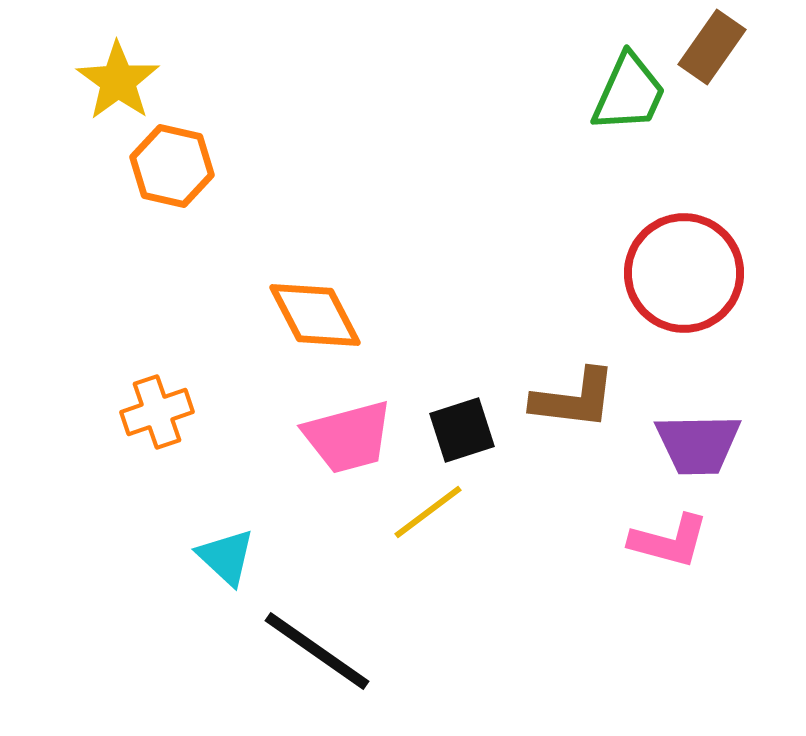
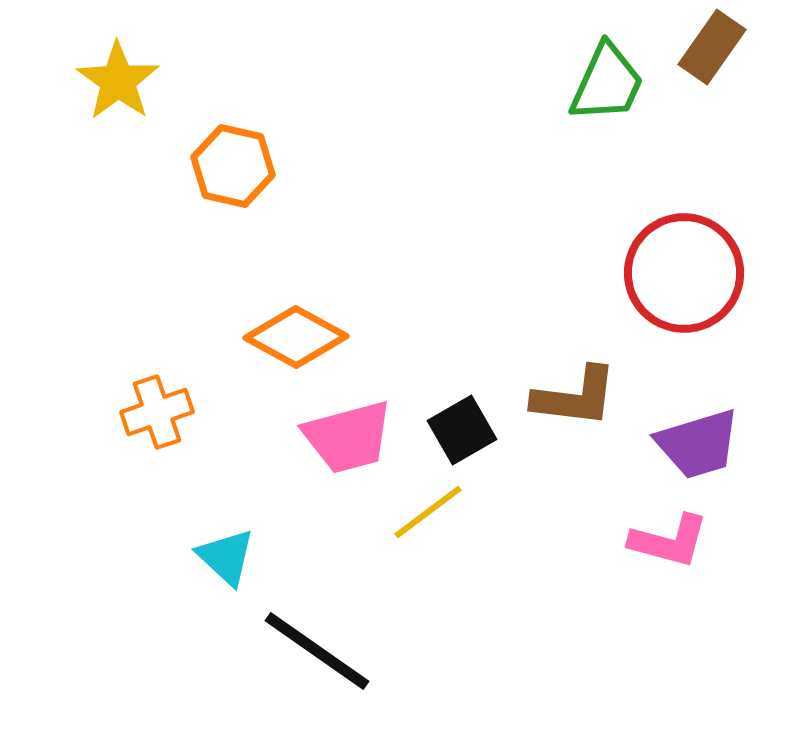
green trapezoid: moved 22 px left, 10 px up
orange hexagon: moved 61 px right
orange diamond: moved 19 px left, 22 px down; rotated 34 degrees counterclockwise
brown L-shape: moved 1 px right, 2 px up
black square: rotated 12 degrees counterclockwise
purple trapezoid: rotated 16 degrees counterclockwise
